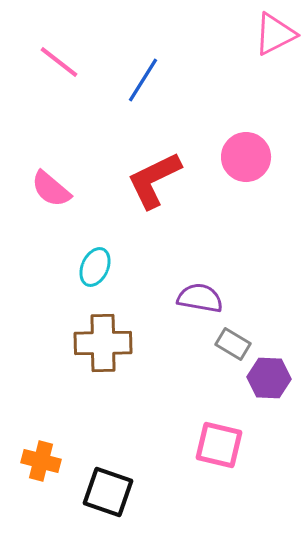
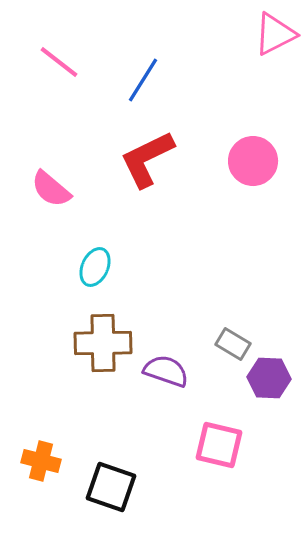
pink circle: moved 7 px right, 4 px down
red L-shape: moved 7 px left, 21 px up
purple semicircle: moved 34 px left, 73 px down; rotated 9 degrees clockwise
black square: moved 3 px right, 5 px up
